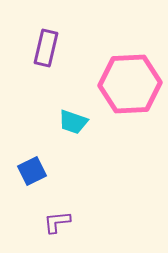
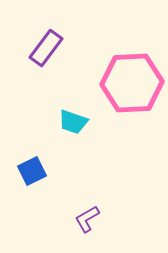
purple rectangle: rotated 24 degrees clockwise
pink hexagon: moved 2 px right, 1 px up
purple L-shape: moved 30 px right, 3 px up; rotated 24 degrees counterclockwise
